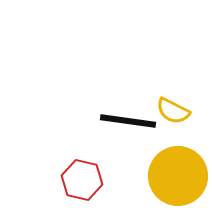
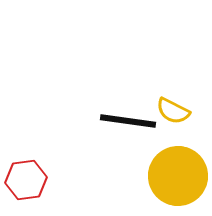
red hexagon: moved 56 px left; rotated 21 degrees counterclockwise
